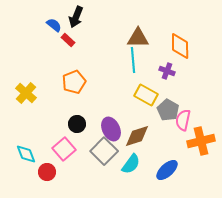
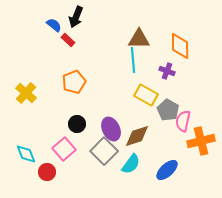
brown triangle: moved 1 px right, 1 px down
pink semicircle: moved 1 px down
